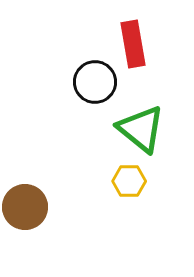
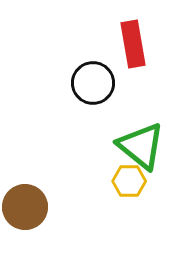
black circle: moved 2 px left, 1 px down
green triangle: moved 17 px down
